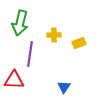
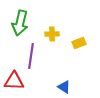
yellow cross: moved 2 px left, 1 px up
purple line: moved 1 px right, 2 px down
red triangle: moved 1 px down
blue triangle: rotated 32 degrees counterclockwise
